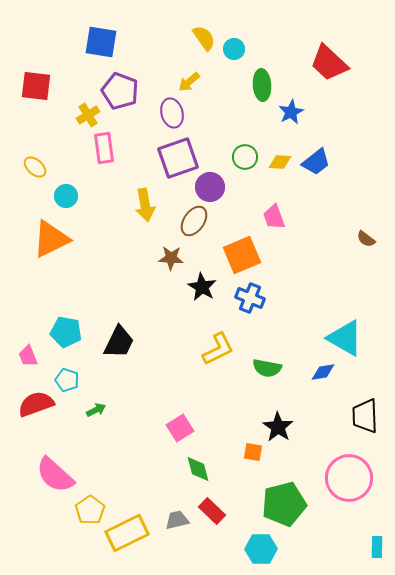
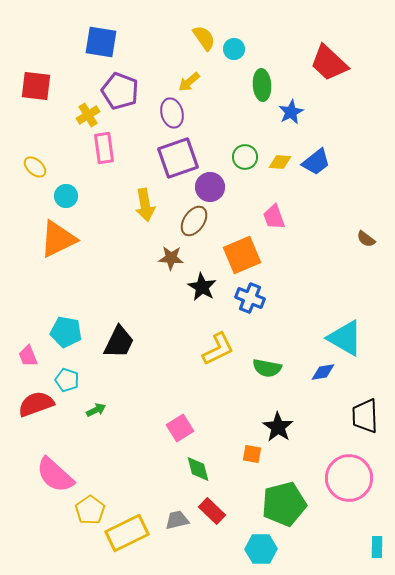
orange triangle at (51, 239): moved 7 px right
orange square at (253, 452): moved 1 px left, 2 px down
